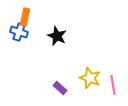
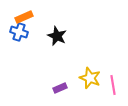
orange rectangle: moved 1 px left; rotated 54 degrees clockwise
purple rectangle: rotated 64 degrees counterclockwise
